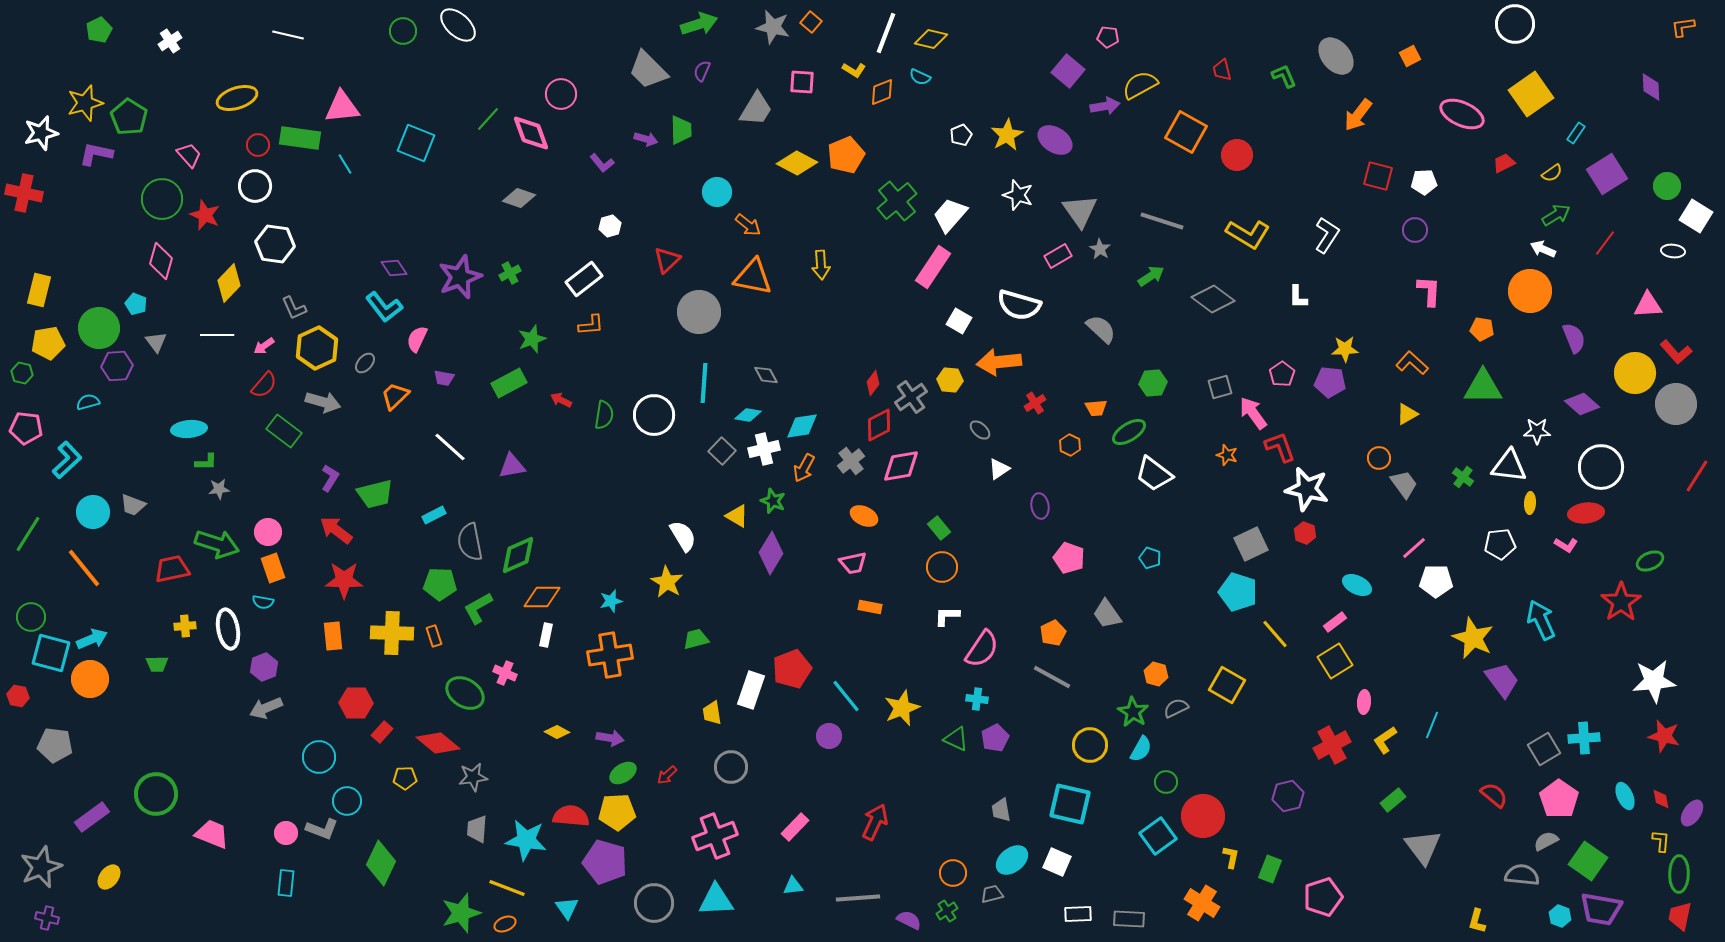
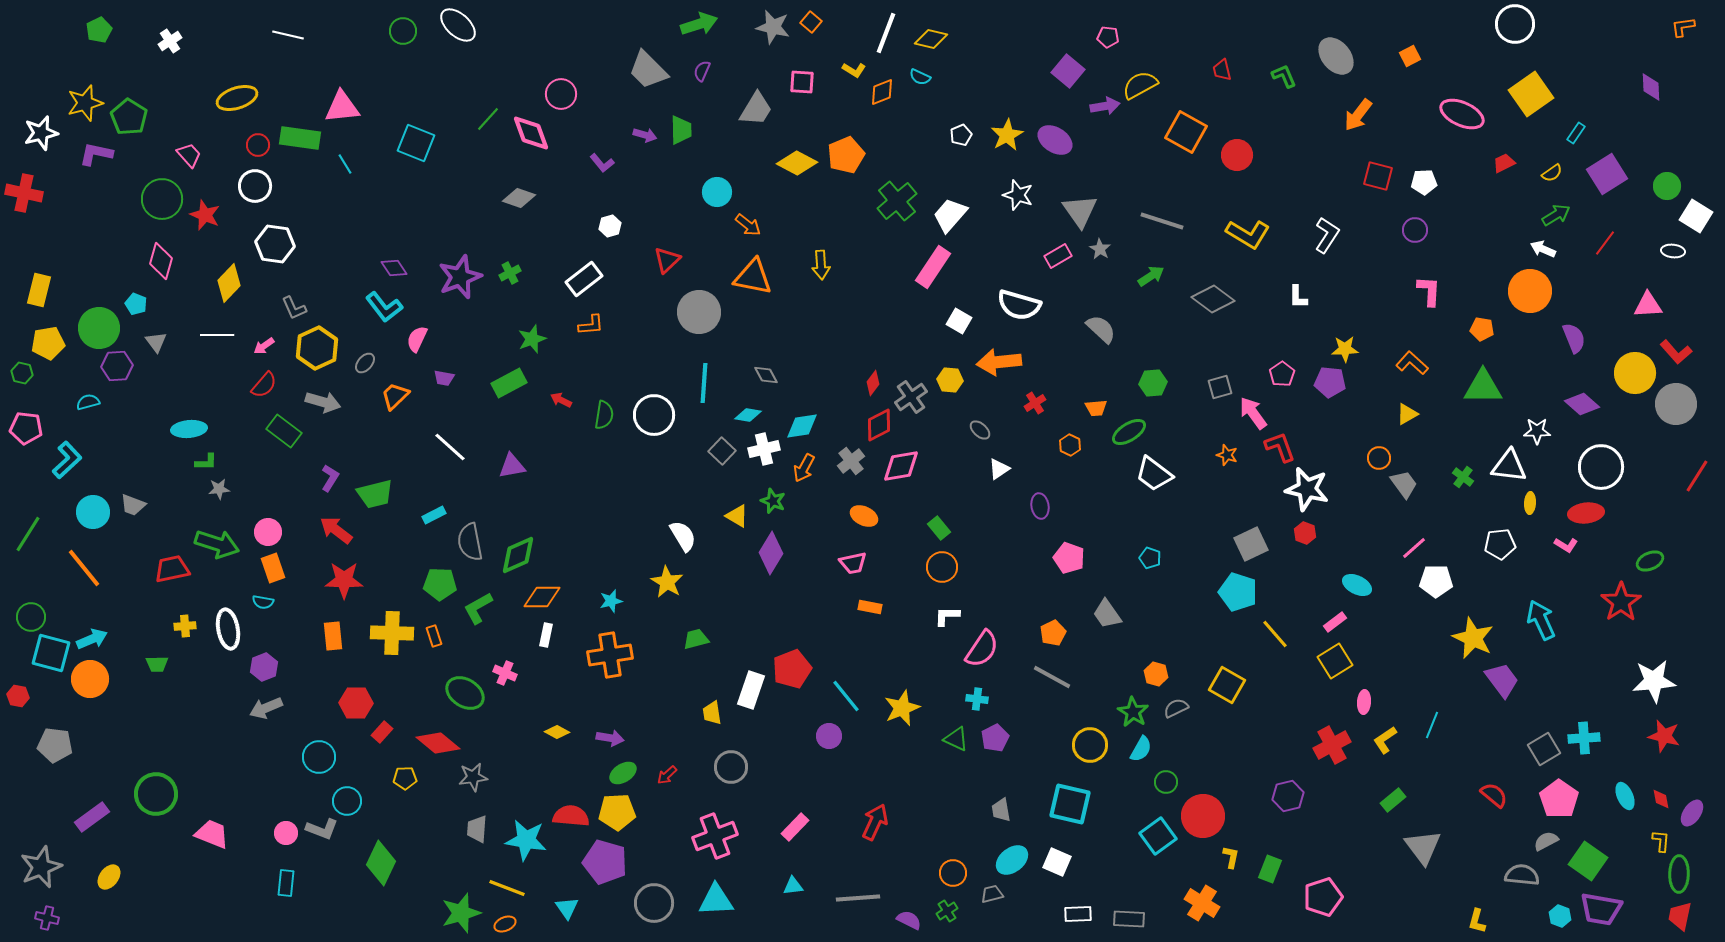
purple arrow at (646, 139): moved 1 px left, 4 px up
